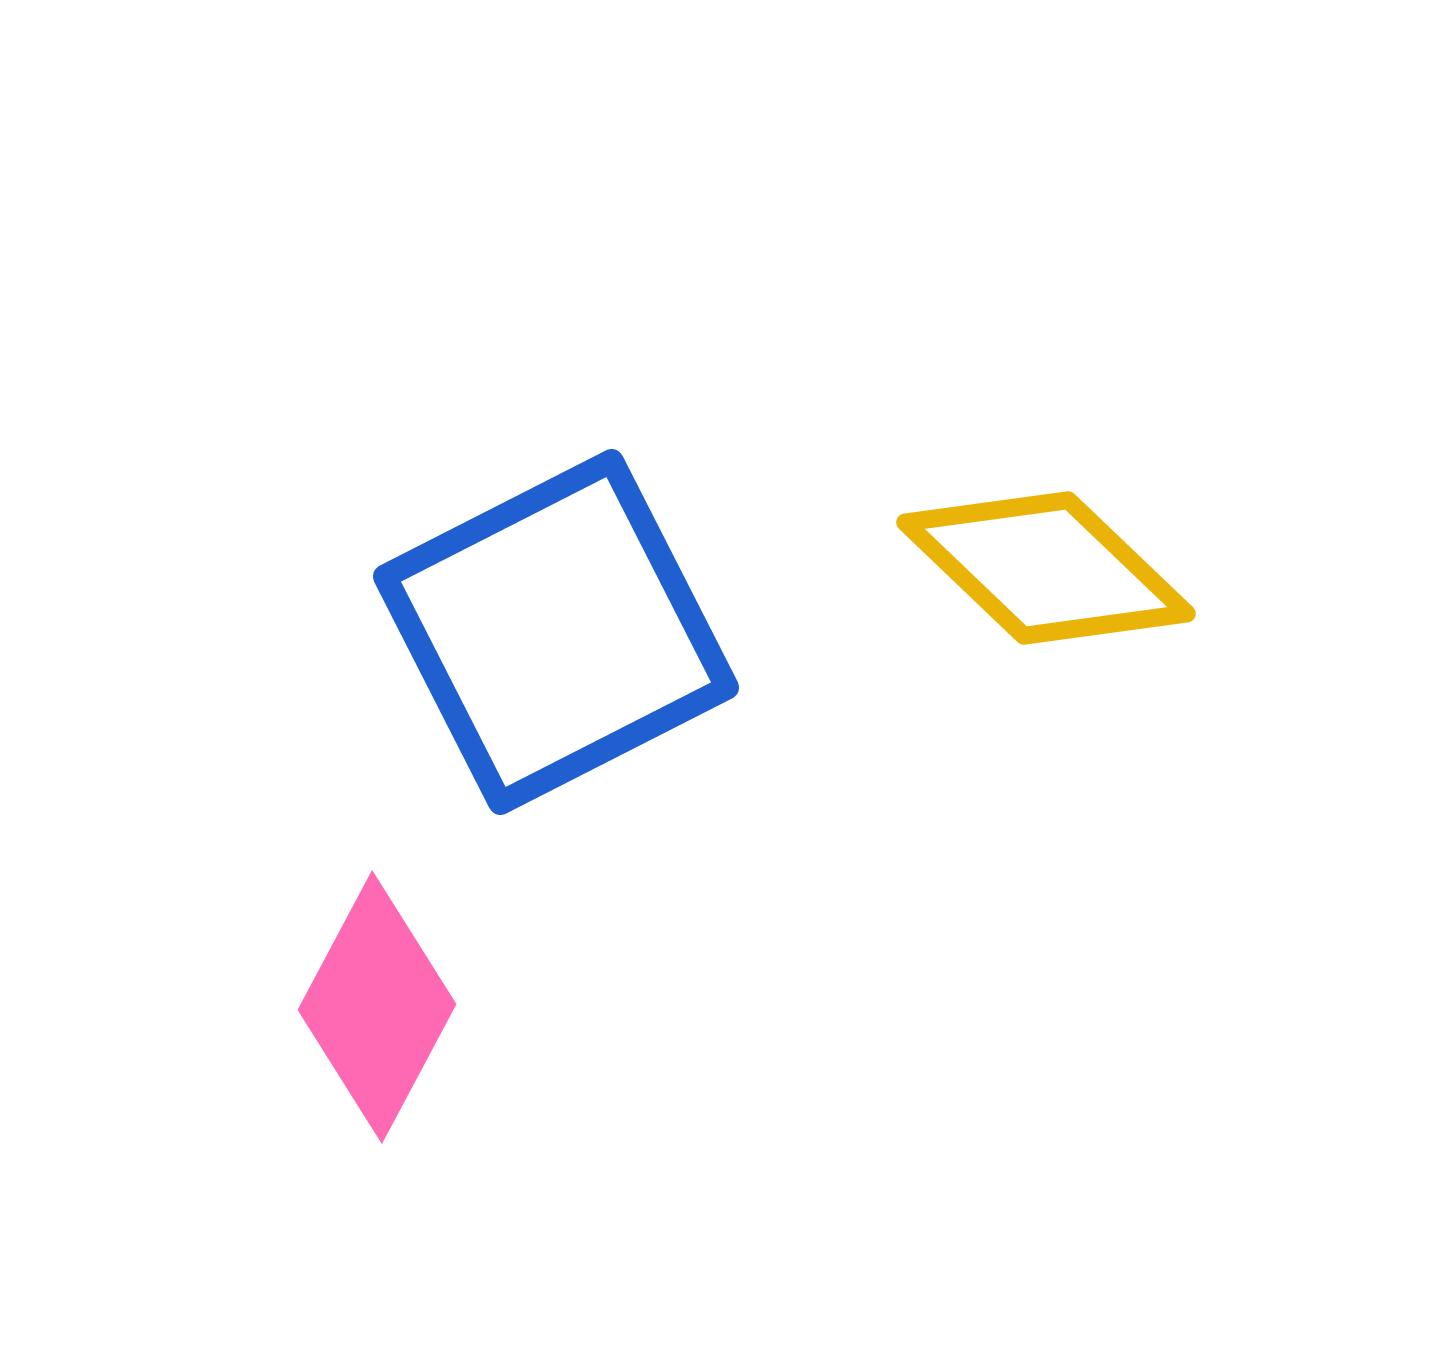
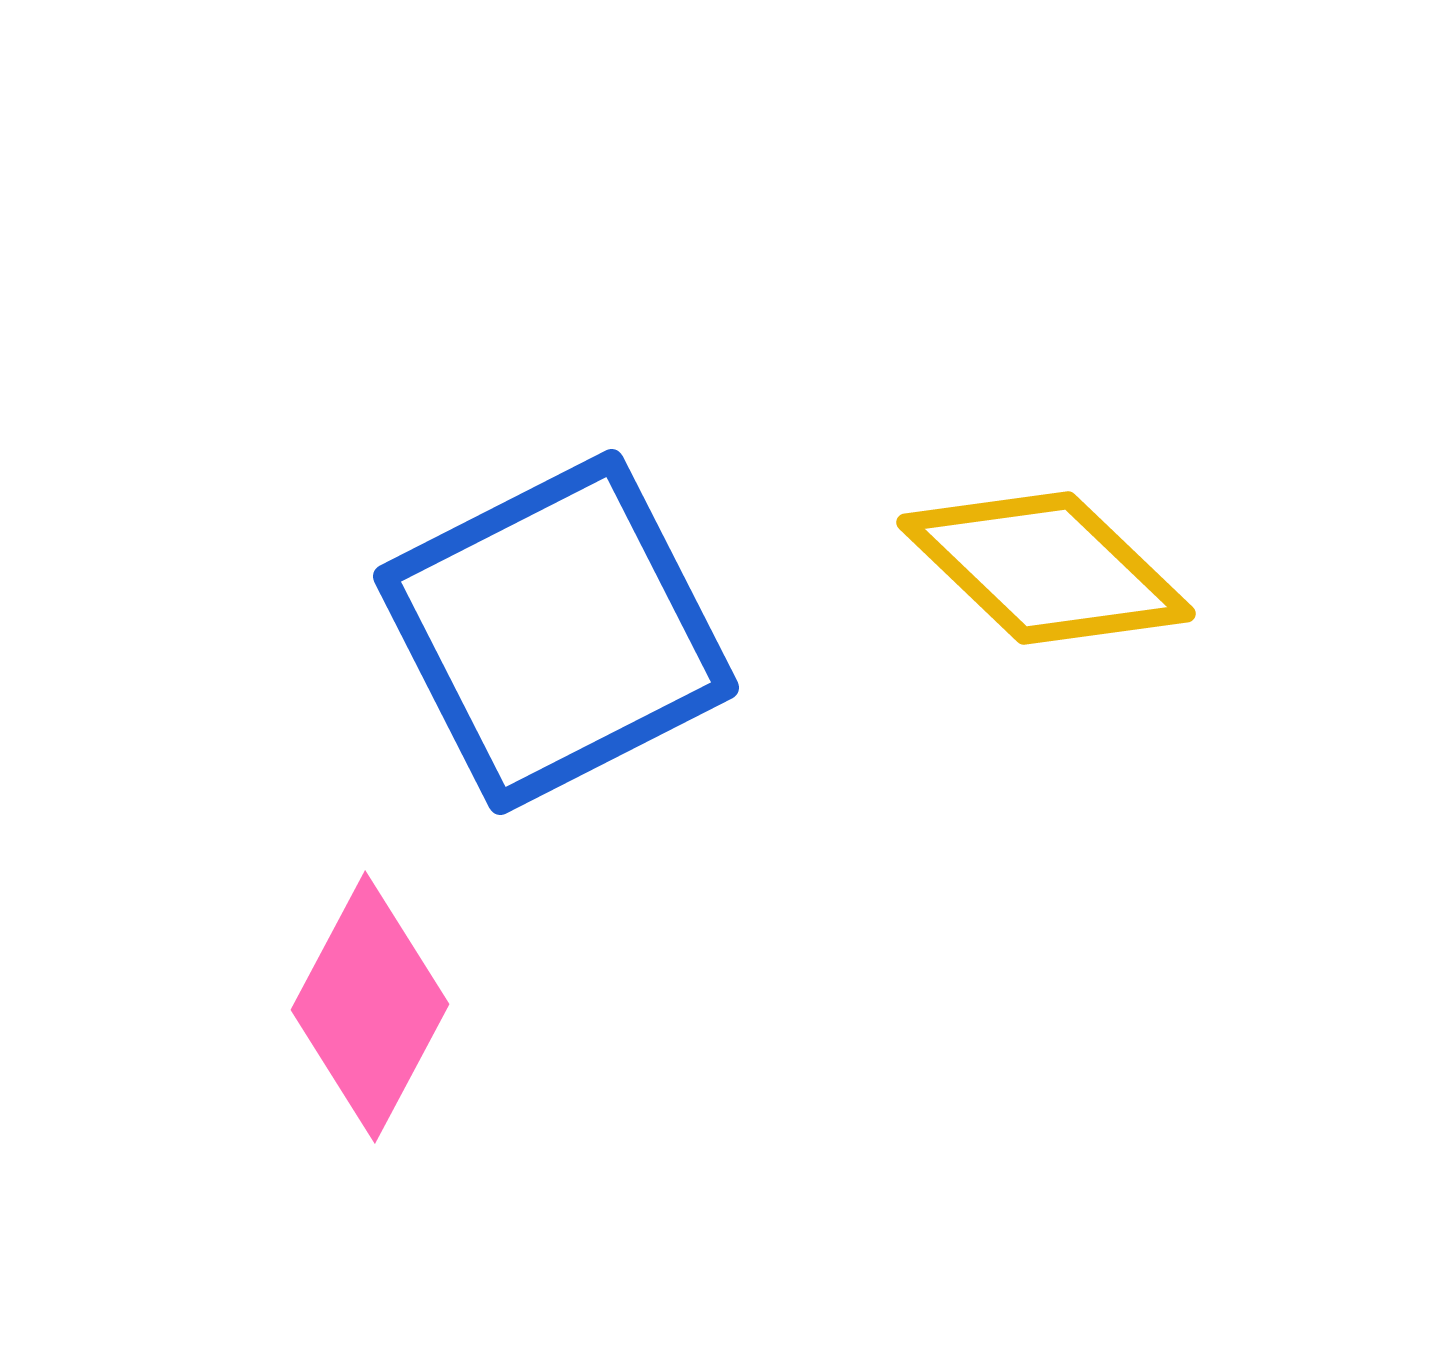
pink diamond: moved 7 px left
